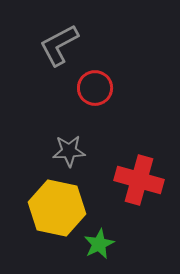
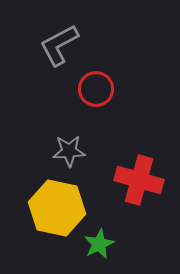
red circle: moved 1 px right, 1 px down
